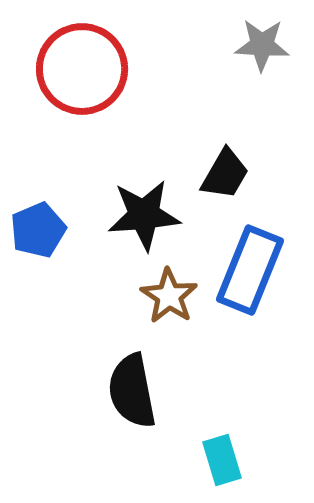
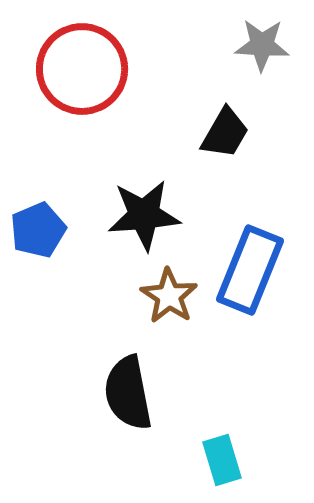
black trapezoid: moved 41 px up
black semicircle: moved 4 px left, 2 px down
